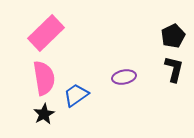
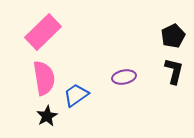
pink rectangle: moved 3 px left, 1 px up
black L-shape: moved 2 px down
black star: moved 3 px right, 2 px down
